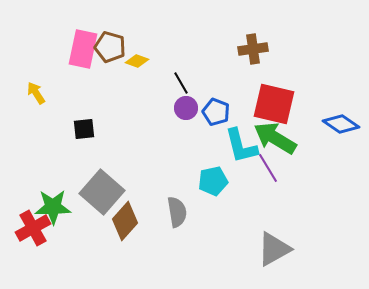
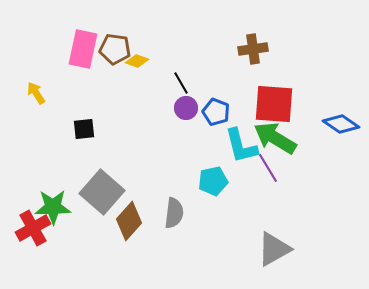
brown pentagon: moved 5 px right, 2 px down; rotated 8 degrees counterclockwise
red square: rotated 9 degrees counterclockwise
gray semicircle: moved 3 px left, 1 px down; rotated 16 degrees clockwise
brown diamond: moved 4 px right
